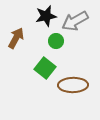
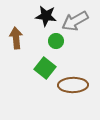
black star: rotated 20 degrees clockwise
brown arrow: rotated 35 degrees counterclockwise
